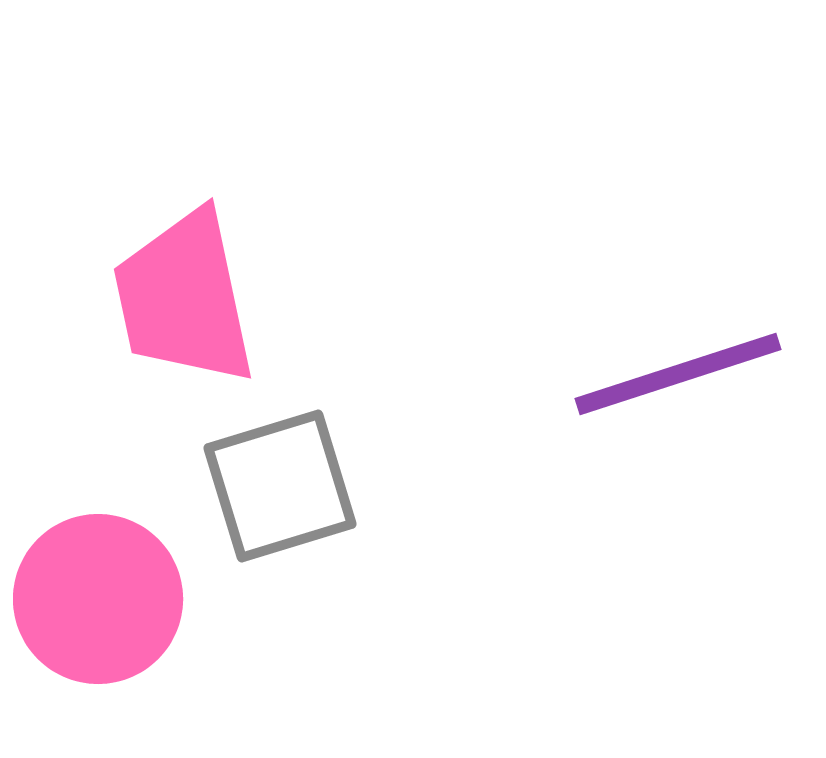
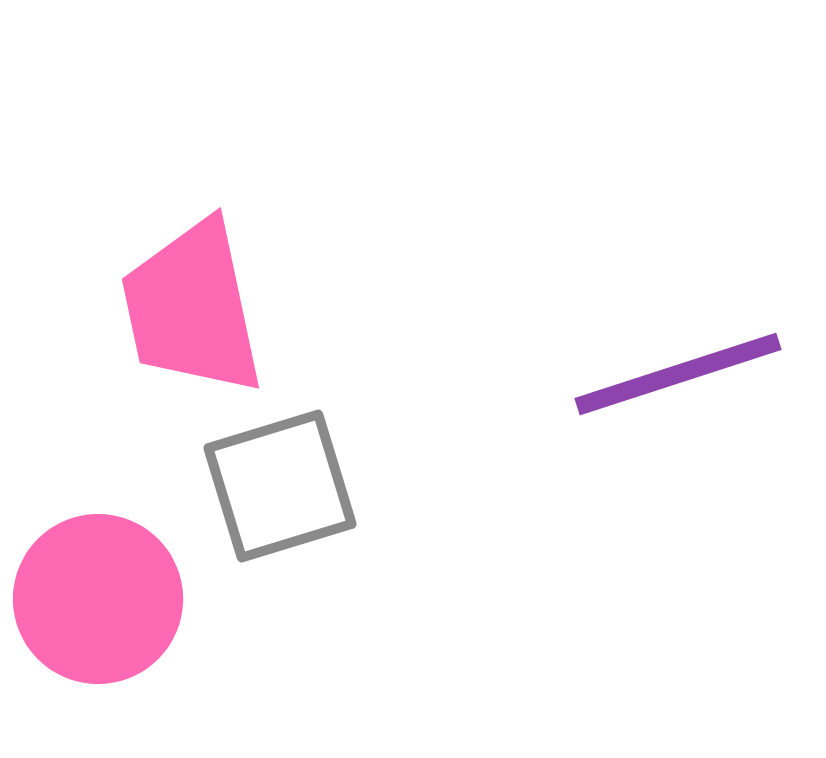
pink trapezoid: moved 8 px right, 10 px down
